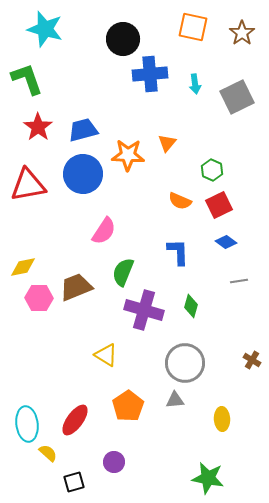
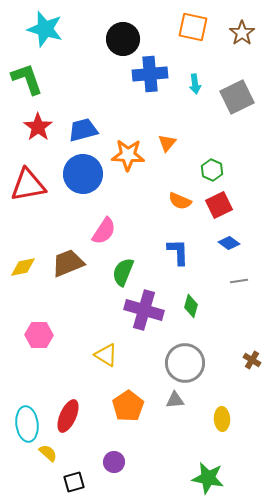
blue diamond: moved 3 px right, 1 px down
brown trapezoid: moved 8 px left, 24 px up
pink hexagon: moved 37 px down
red ellipse: moved 7 px left, 4 px up; rotated 12 degrees counterclockwise
